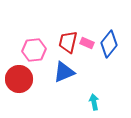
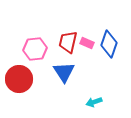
blue diamond: rotated 20 degrees counterclockwise
pink hexagon: moved 1 px right, 1 px up
blue triangle: rotated 40 degrees counterclockwise
cyan arrow: rotated 98 degrees counterclockwise
